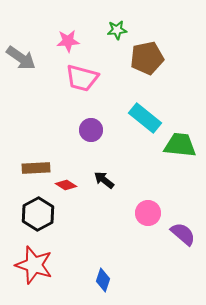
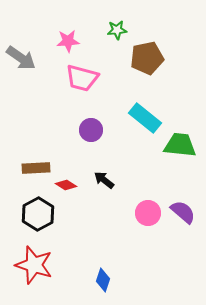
purple semicircle: moved 22 px up
